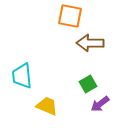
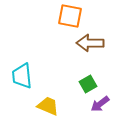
yellow trapezoid: moved 1 px right
